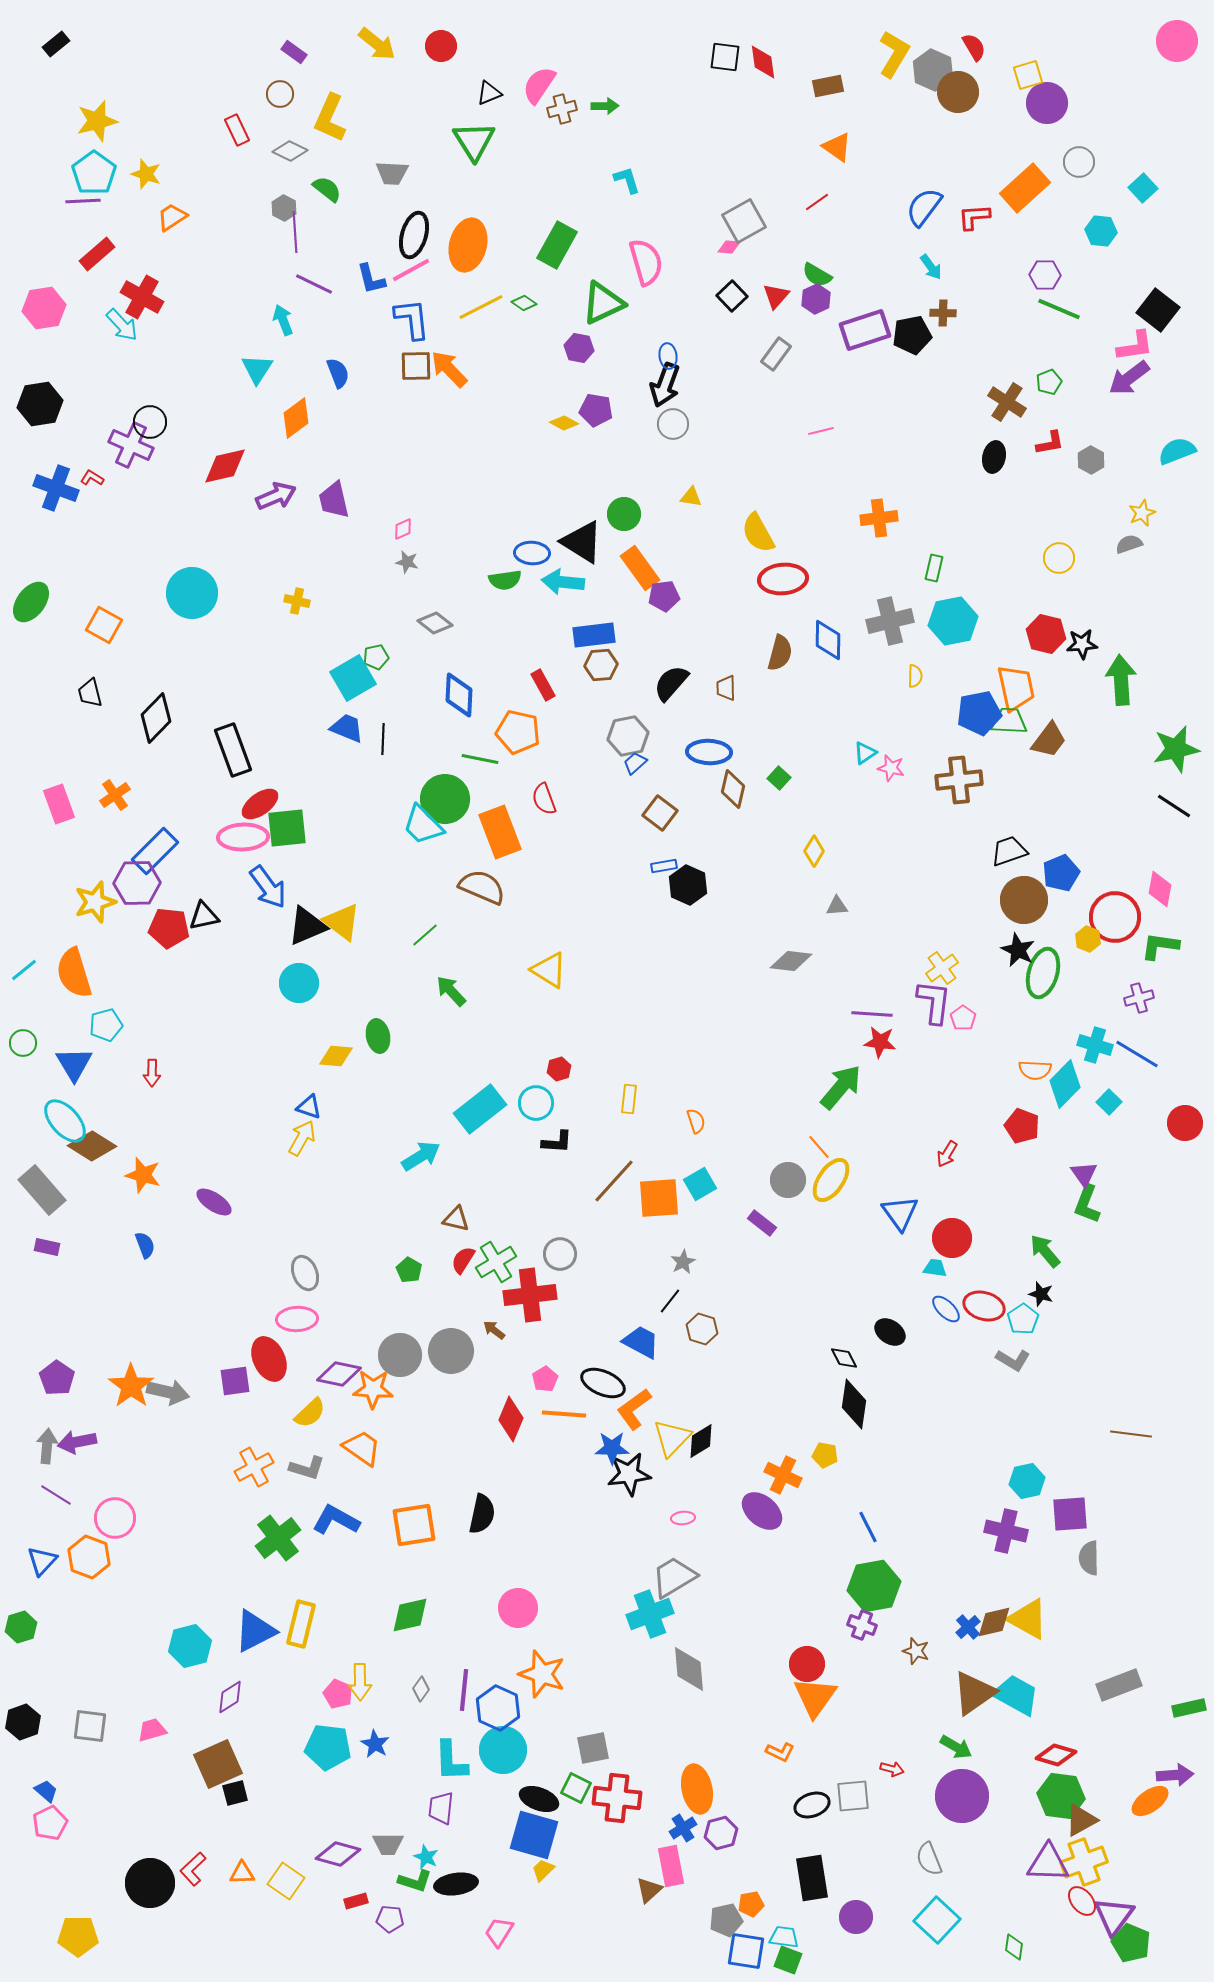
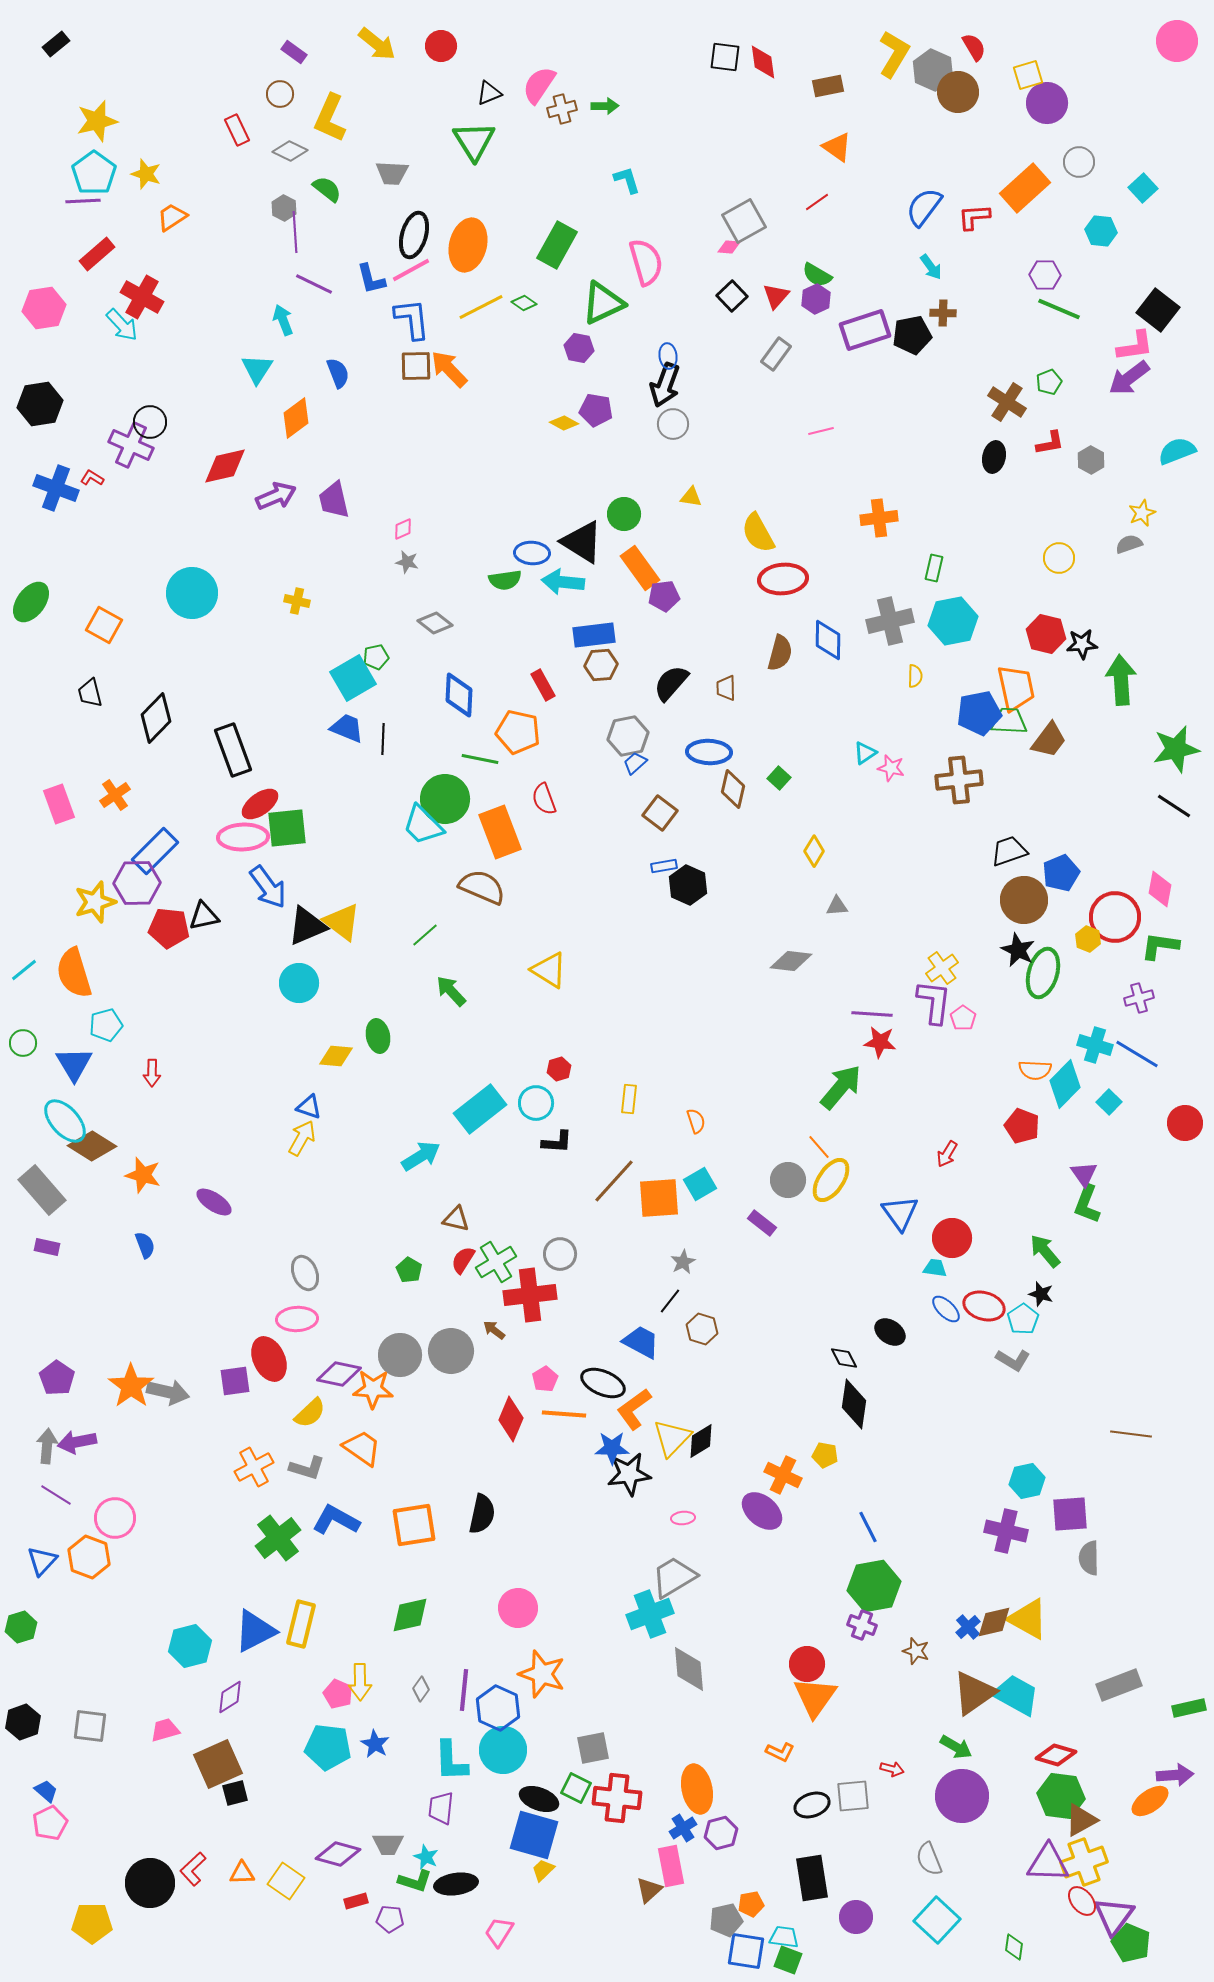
pink trapezoid at (152, 1730): moved 13 px right
yellow pentagon at (78, 1936): moved 14 px right, 13 px up
